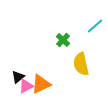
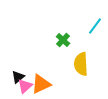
cyan line: rotated 12 degrees counterclockwise
yellow semicircle: rotated 10 degrees clockwise
pink triangle: moved 1 px left; rotated 14 degrees counterclockwise
